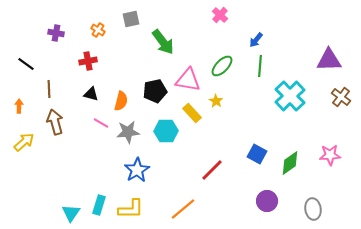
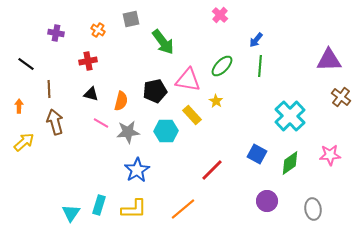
cyan cross: moved 20 px down
yellow rectangle: moved 2 px down
yellow L-shape: moved 3 px right
